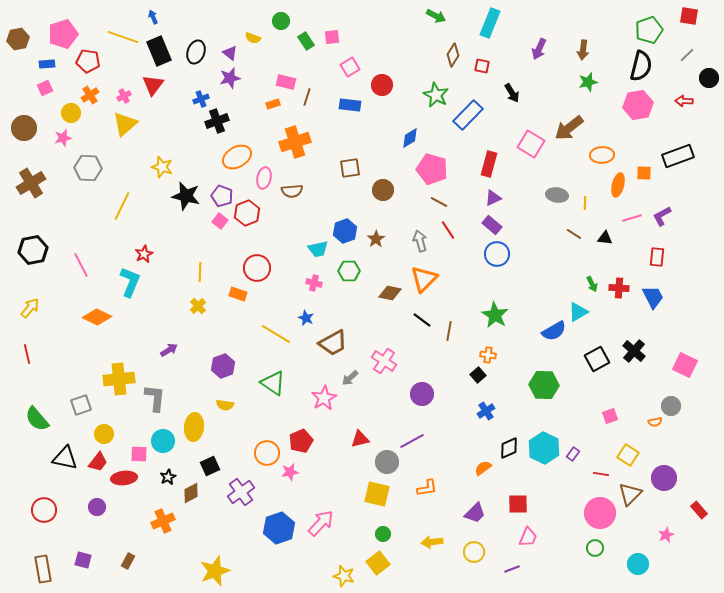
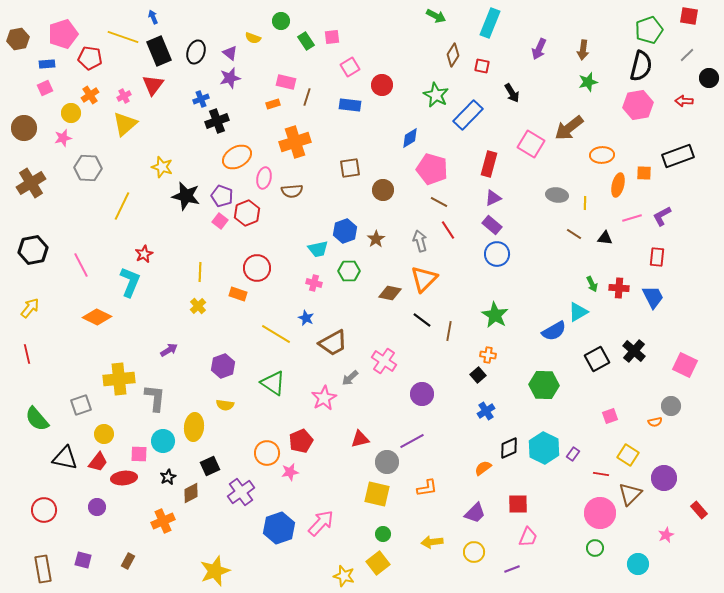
red pentagon at (88, 61): moved 2 px right, 3 px up
